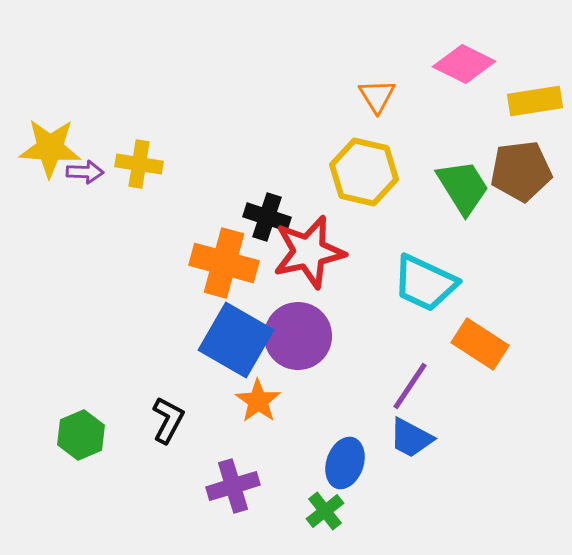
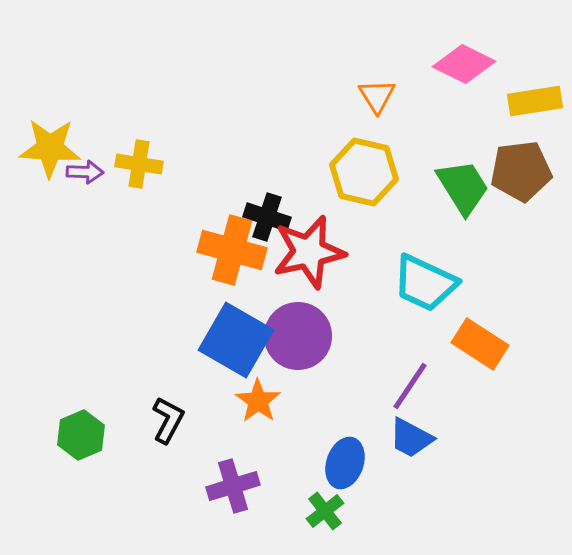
orange cross: moved 8 px right, 13 px up
